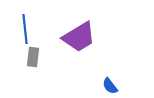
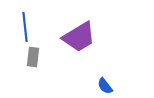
blue line: moved 2 px up
blue semicircle: moved 5 px left
